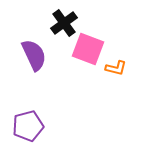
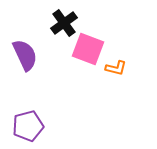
purple semicircle: moved 9 px left
